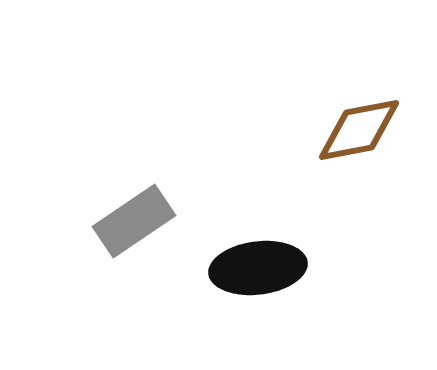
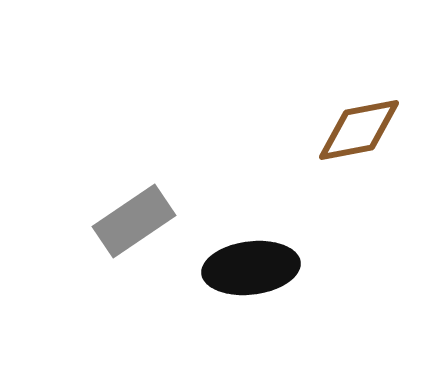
black ellipse: moved 7 px left
